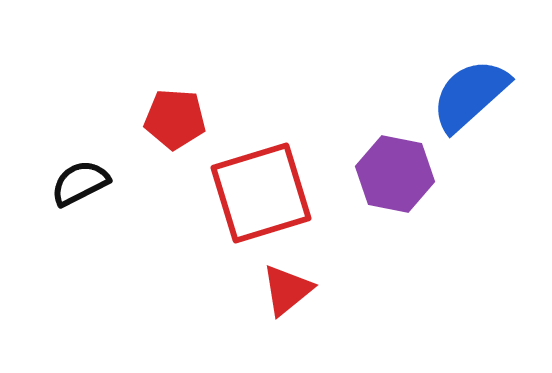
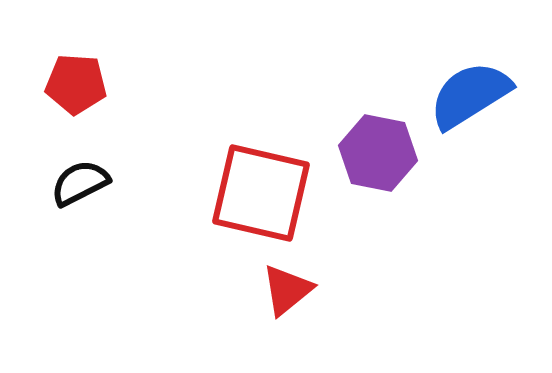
blue semicircle: rotated 10 degrees clockwise
red pentagon: moved 99 px left, 35 px up
purple hexagon: moved 17 px left, 21 px up
red square: rotated 30 degrees clockwise
